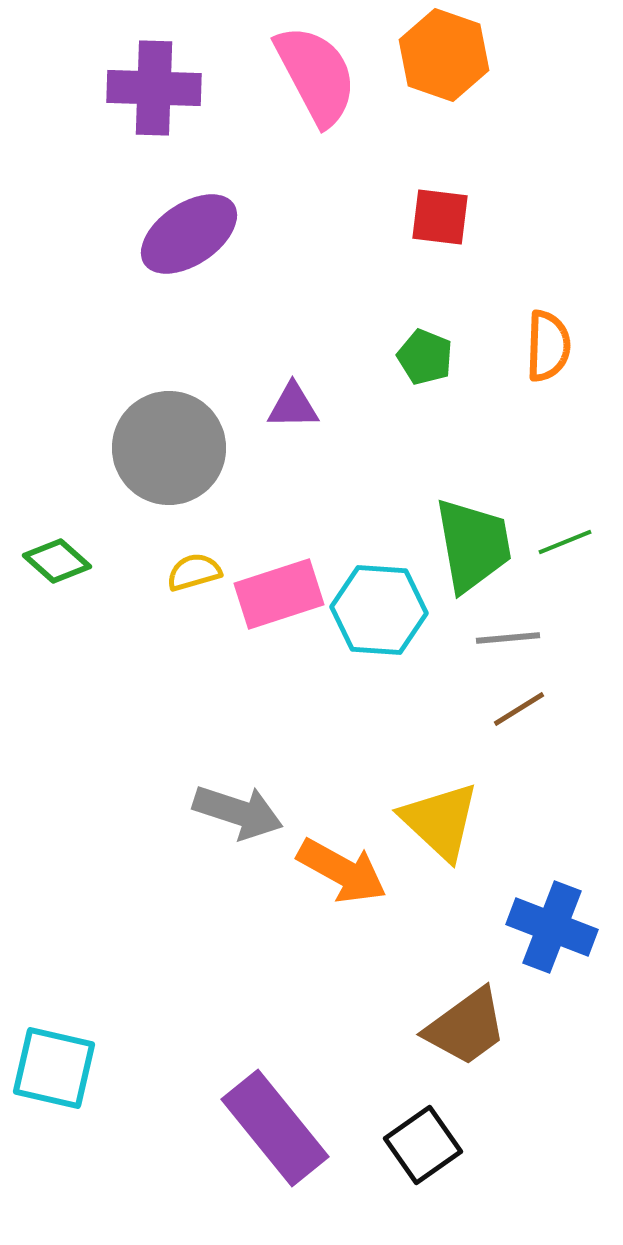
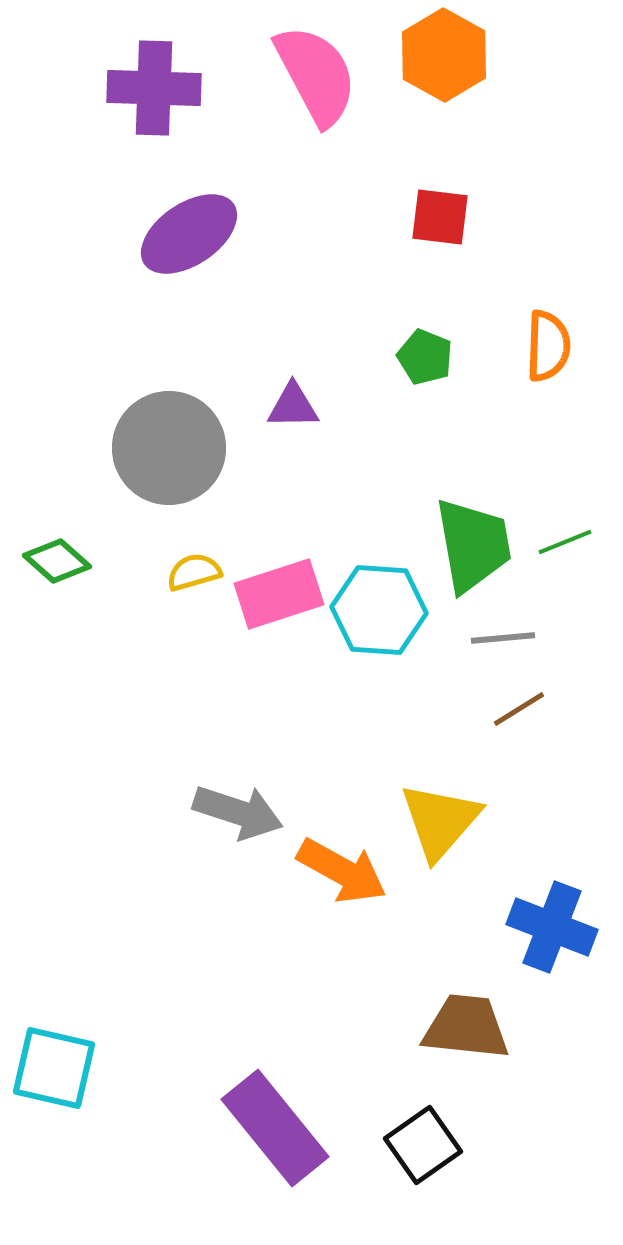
orange hexagon: rotated 10 degrees clockwise
gray line: moved 5 px left
yellow triangle: rotated 28 degrees clockwise
brown trapezoid: rotated 138 degrees counterclockwise
